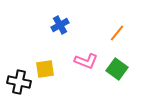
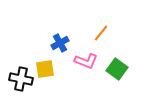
blue cross: moved 18 px down
orange line: moved 16 px left
black cross: moved 2 px right, 3 px up
